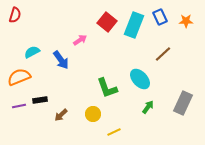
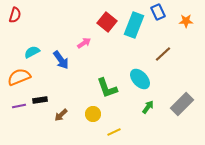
blue rectangle: moved 2 px left, 5 px up
pink arrow: moved 4 px right, 3 px down
gray rectangle: moved 1 px left, 1 px down; rotated 20 degrees clockwise
